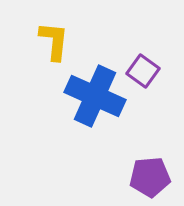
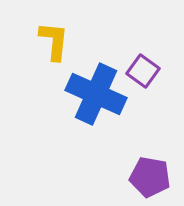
blue cross: moved 1 px right, 2 px up
purple pentagon: rotated 15 degrees clockwise
